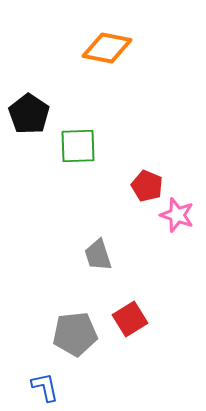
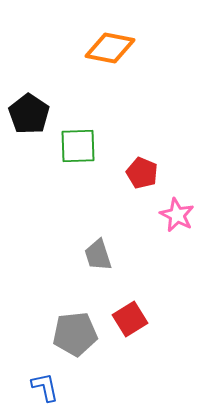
orange diamond: moved 3 px right
red pentagon: moved 5 px left, 13 px up
pink star: rotated 8 degrees clockwise
